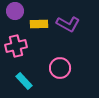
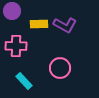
purple circle: moved 3 px left
purple L-shape: moved 3 px left, 1 px down
pink cross: rotated 15 degrees clockwise
